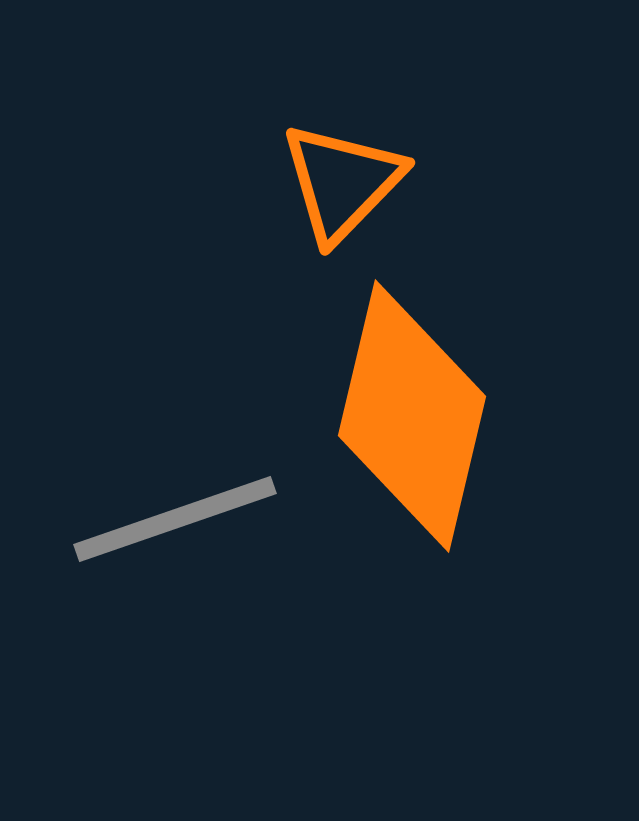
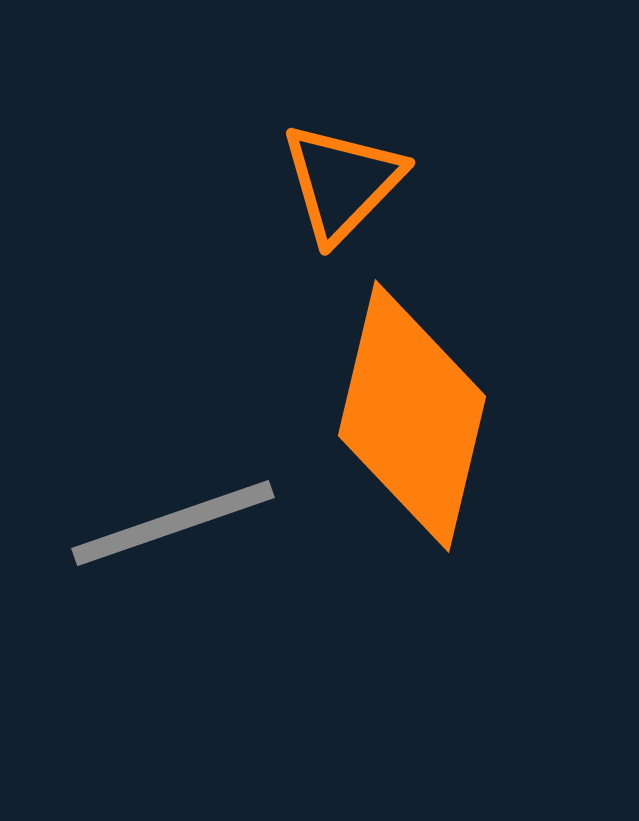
gray line: moved 2 px left, 4 px down
